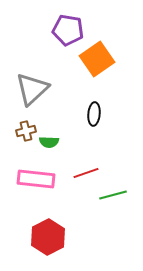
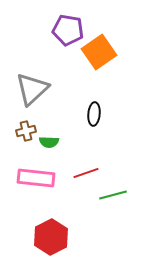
orange square: moved 2 px right, 7 px up
pink rectangle: moved 1 px up
red hexagon: moved 3 px right
